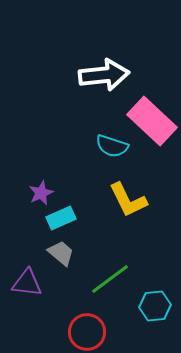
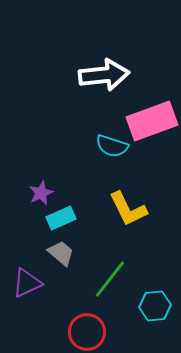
pink rectangle: rotated 63 degrees counterclockwise
yellow L-shape: moved 9 px down
green line: rotated 15 degrees counterclockwise
purple triangle: rotated 32 degrees counterclockwise
